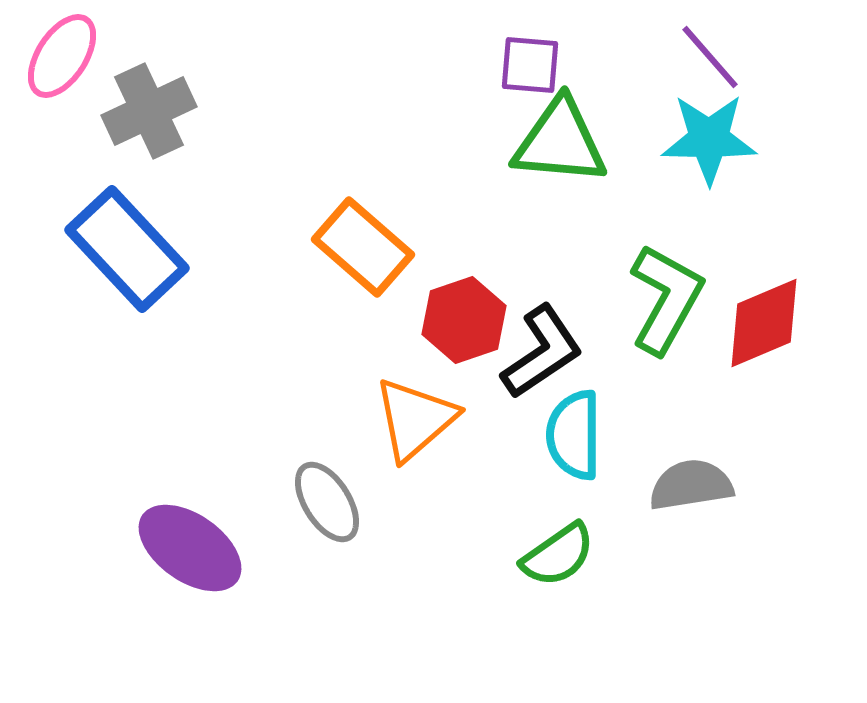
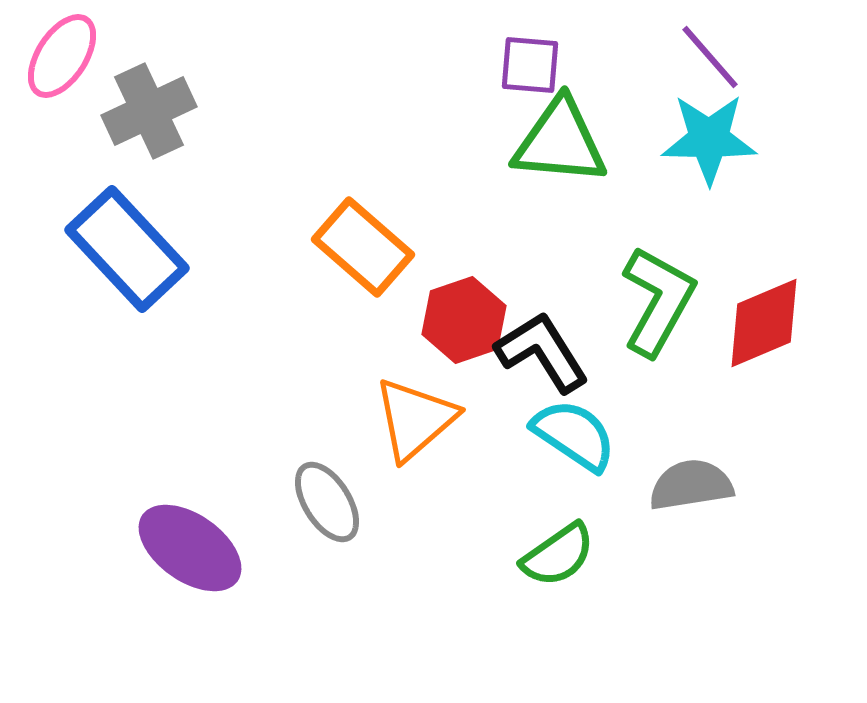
green L-shape: moved 8 px left, 2 px down
black L-shape: rotated 88 degrees counterclockwise
cyan semicircle: rotated 124 degrees clockwise
